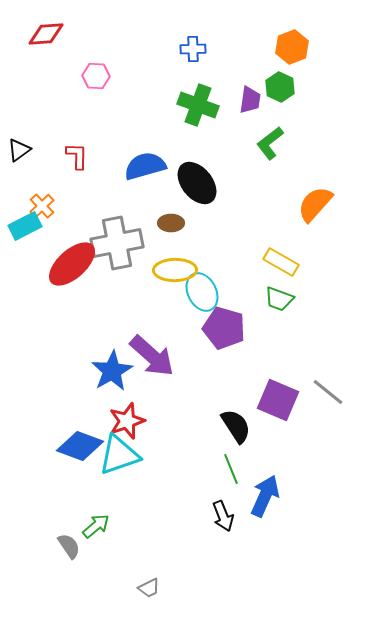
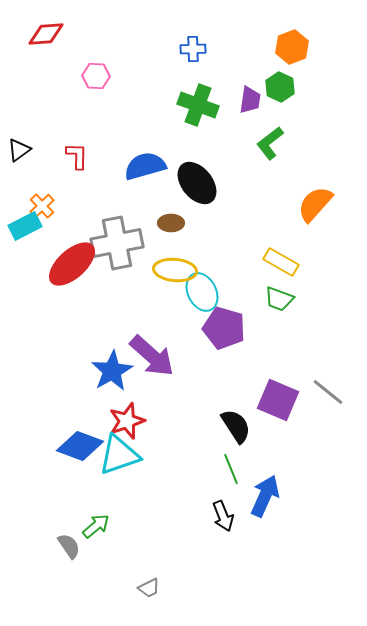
yellow ellipse: rotated 6 degrees clockwise
